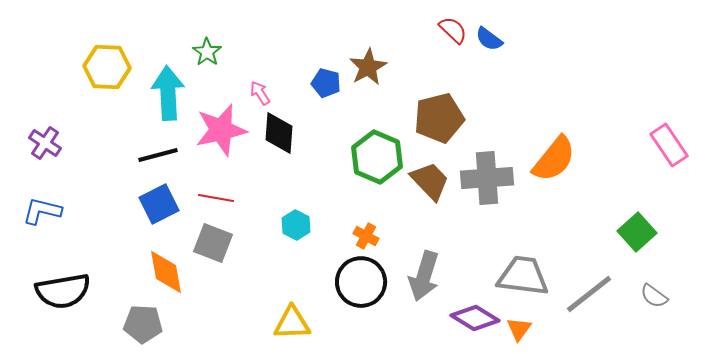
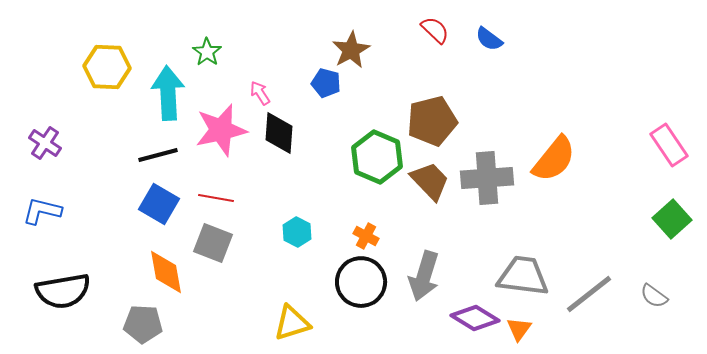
red semicircle: moved 18 px left
brown star: moved 17 px left, 17 px up
brown pentagon: moved 7 px left, 3 px down
blue square: rotated 33 degrees counterclockwise
cyan hexagon: moved 1 px right, 7 px down
green square: moved 35 px right, 13 px up
yellow triangle: rotated 15 degrees counterclockwise
